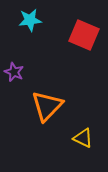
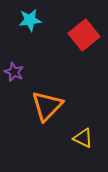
red square: rotated 28 degrees clockwise
